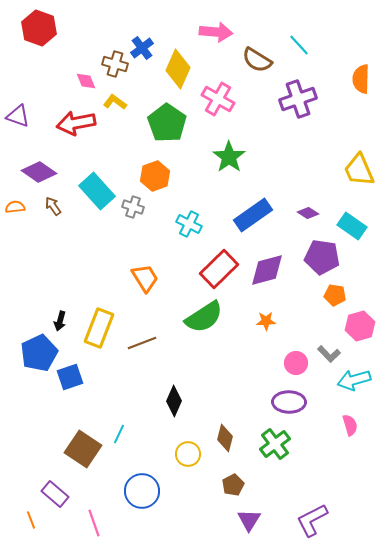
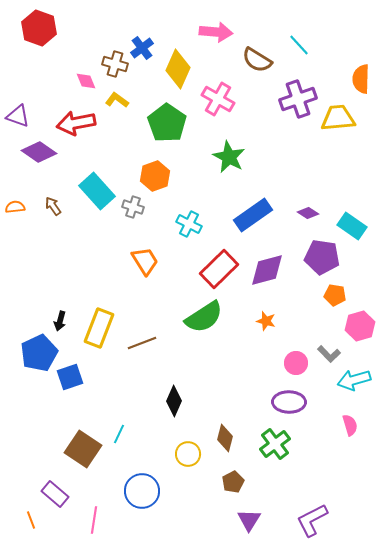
yellow L-shape at (115, 102): moved 2 px right, 2 px up
green star at (229, 157): rotated 8 degrees counterclockwise
yellow trapezoid at (359, 170): moved 21 px left, 52 px up; rotated 108 degrees clockwise
purple diamond at (39, 172): moved 20 px up
orange trapezoid at (145, 278): moved 17 px up
orange star at (266, 321): rotated 18 degrees clockwise
brown pentagon at (233, 485): moved 3 px up
pink line at (94, 523): moved 3 px up; rotated 28 degrees clockwise
